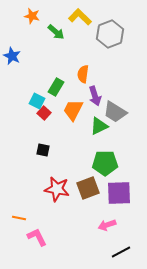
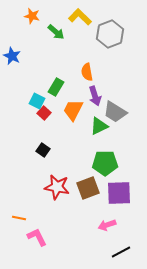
orange semicircle: moved 4 px right, 2 px up; rotated 18 degrees counterclockwise
black square: rotated 24 degrees clockwise
red star: moved 2 px up
